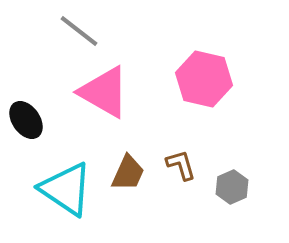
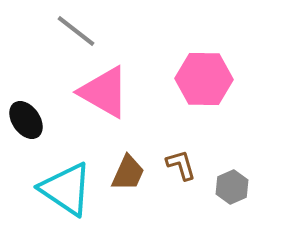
gray line: moved 3 px left
pink hexagon: rotated 12 degrees counterclockwise
